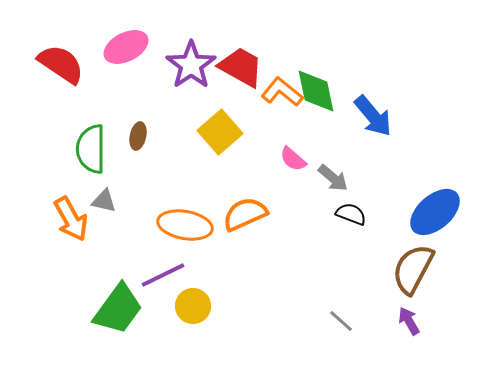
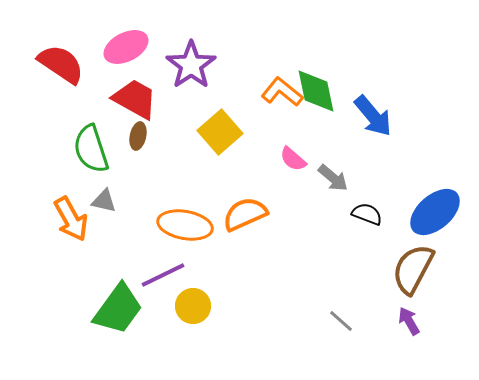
red trapezoid: moved 106 px left, 32 px down
green semicircle: rotated 18 degrees counterclockwise
black semicircle: moved 16 px right
